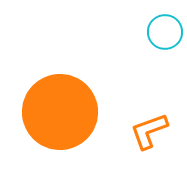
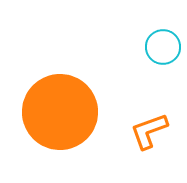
cyan circle: moved 2 px left, 15 px down
